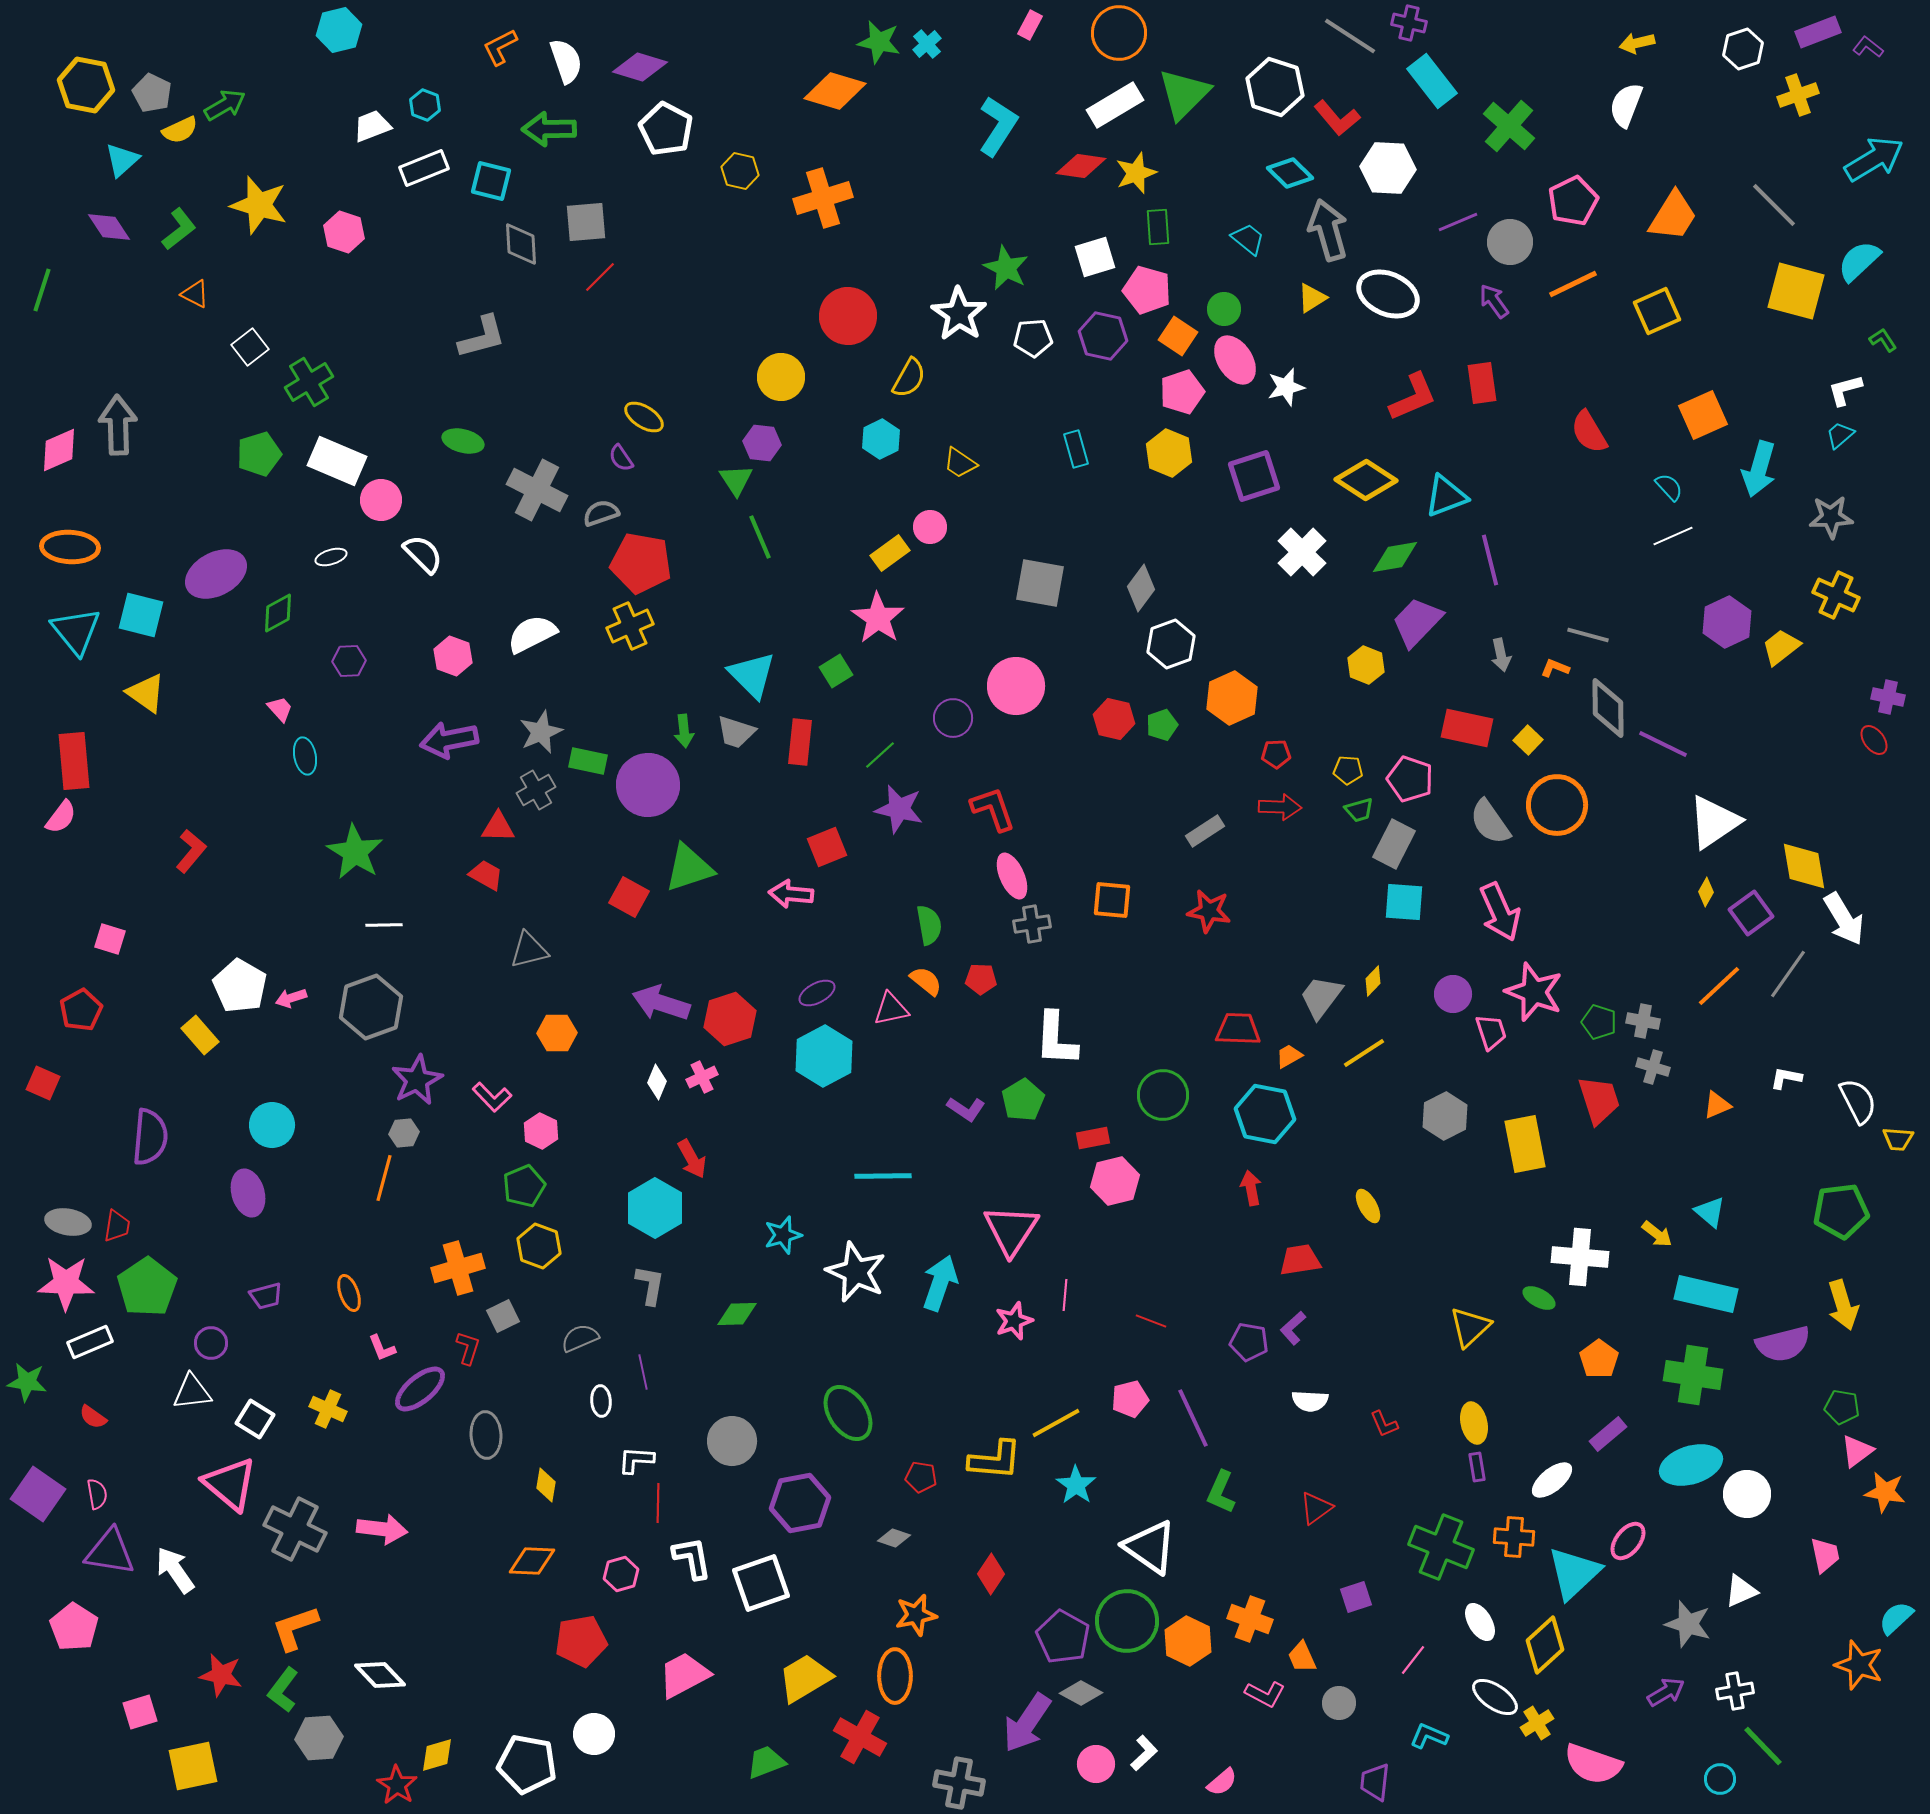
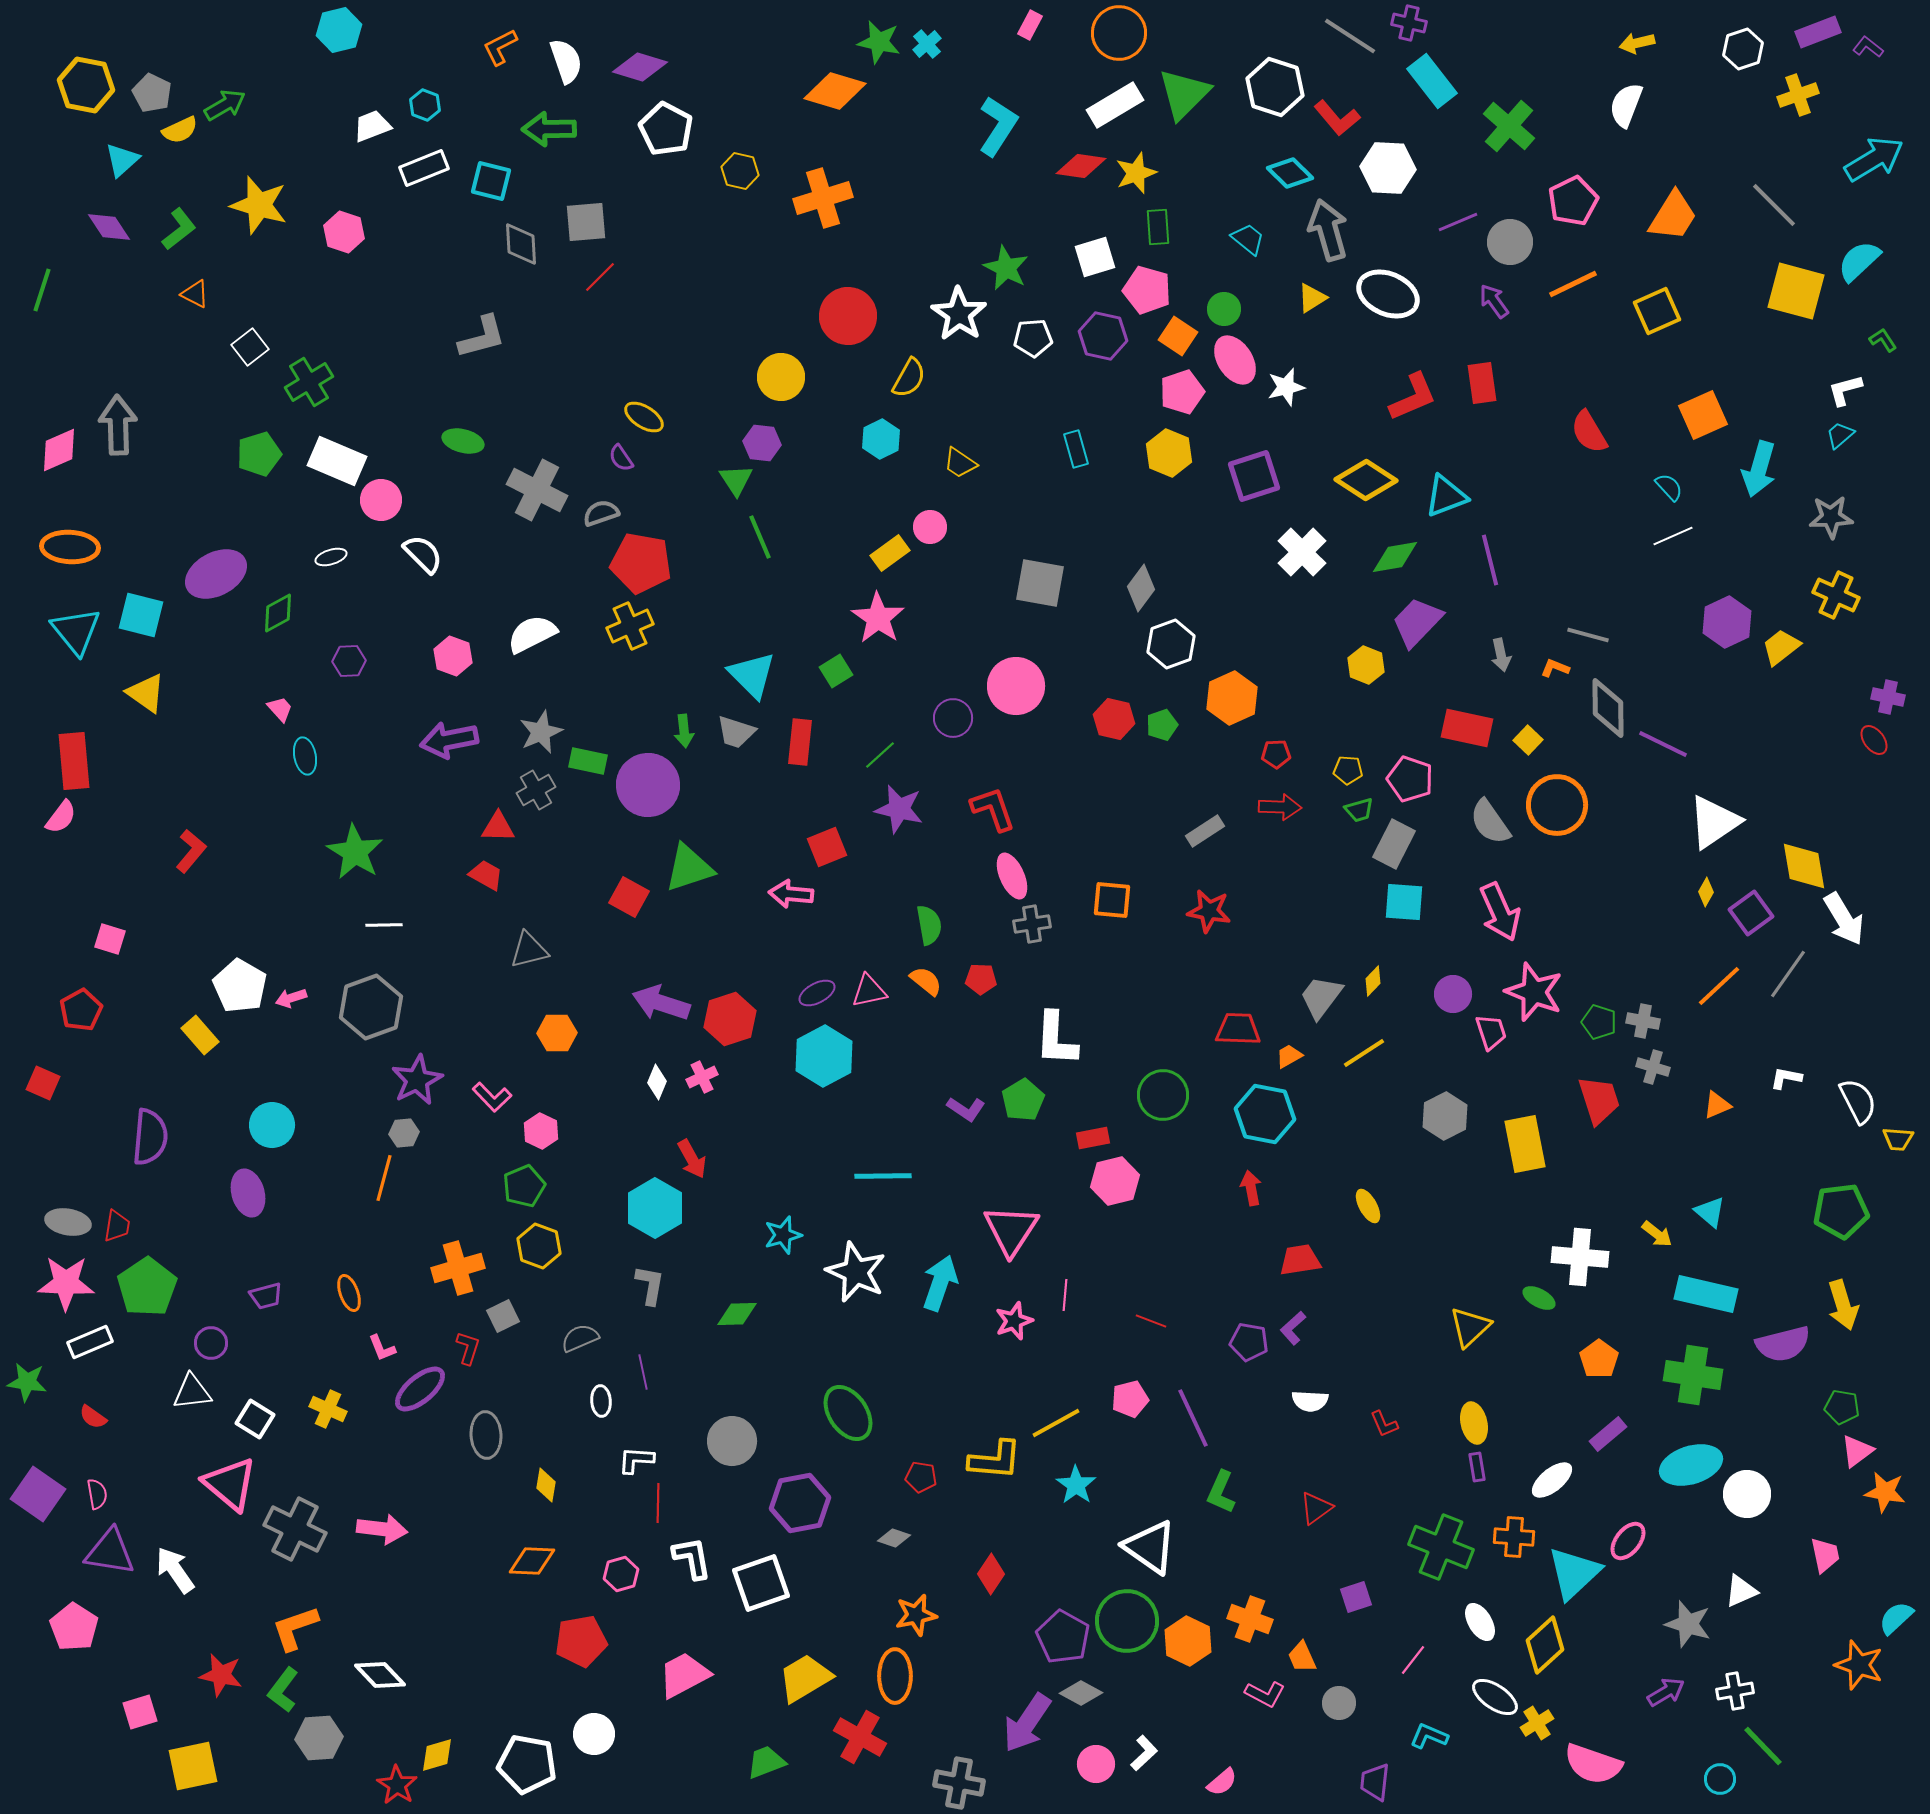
pink triangle at (891, 1009): moved 22 px left, 18 px up
